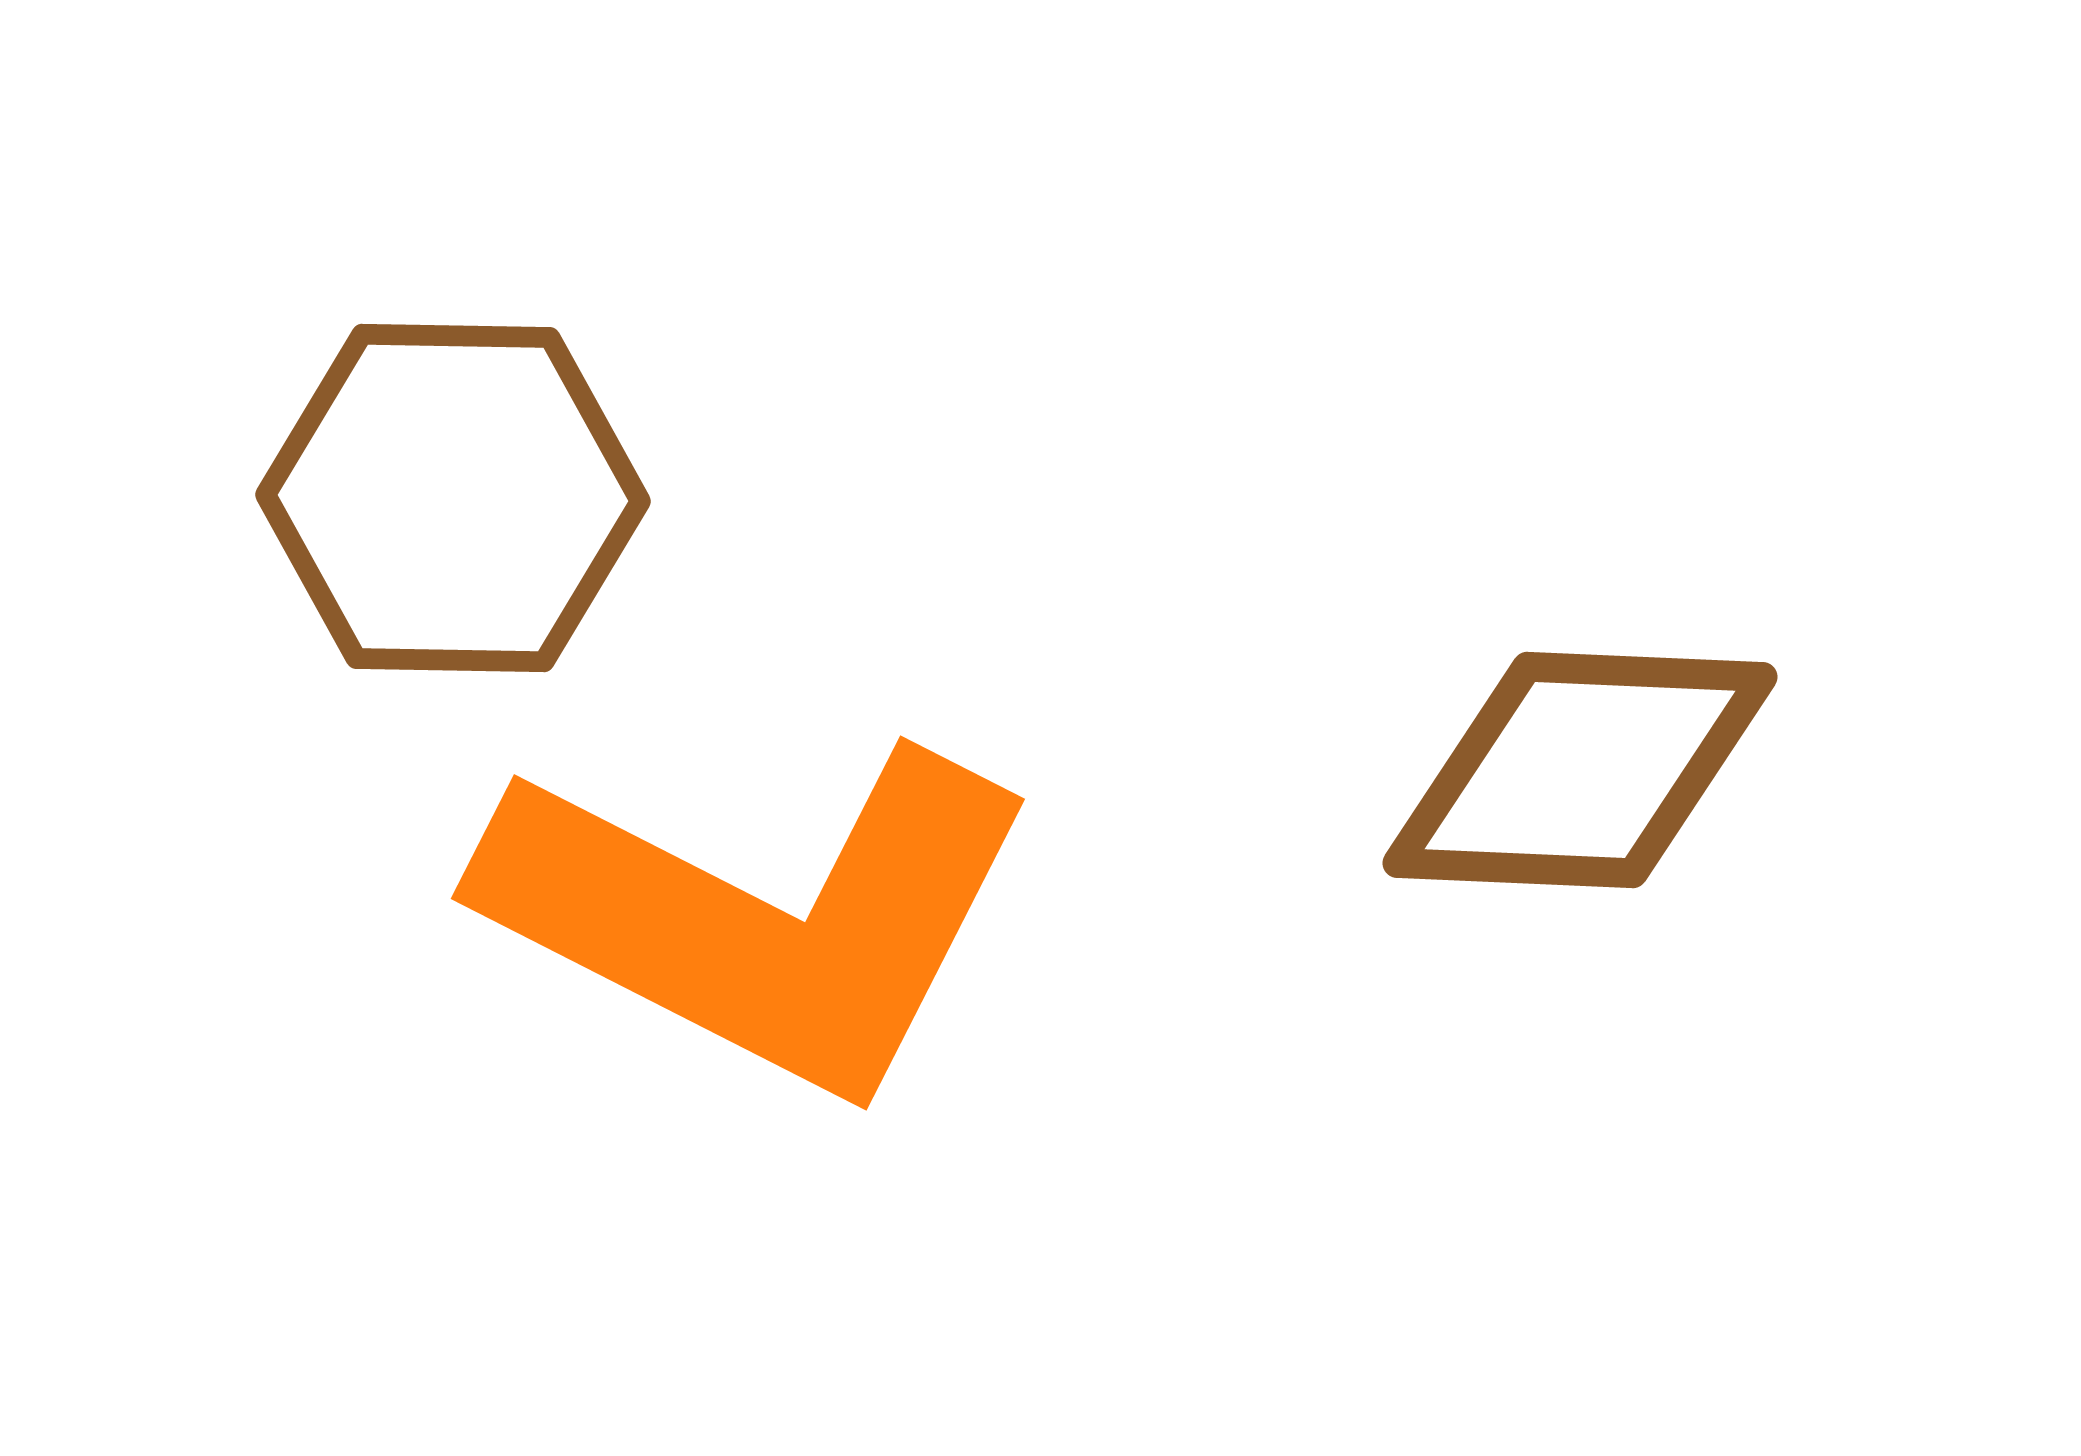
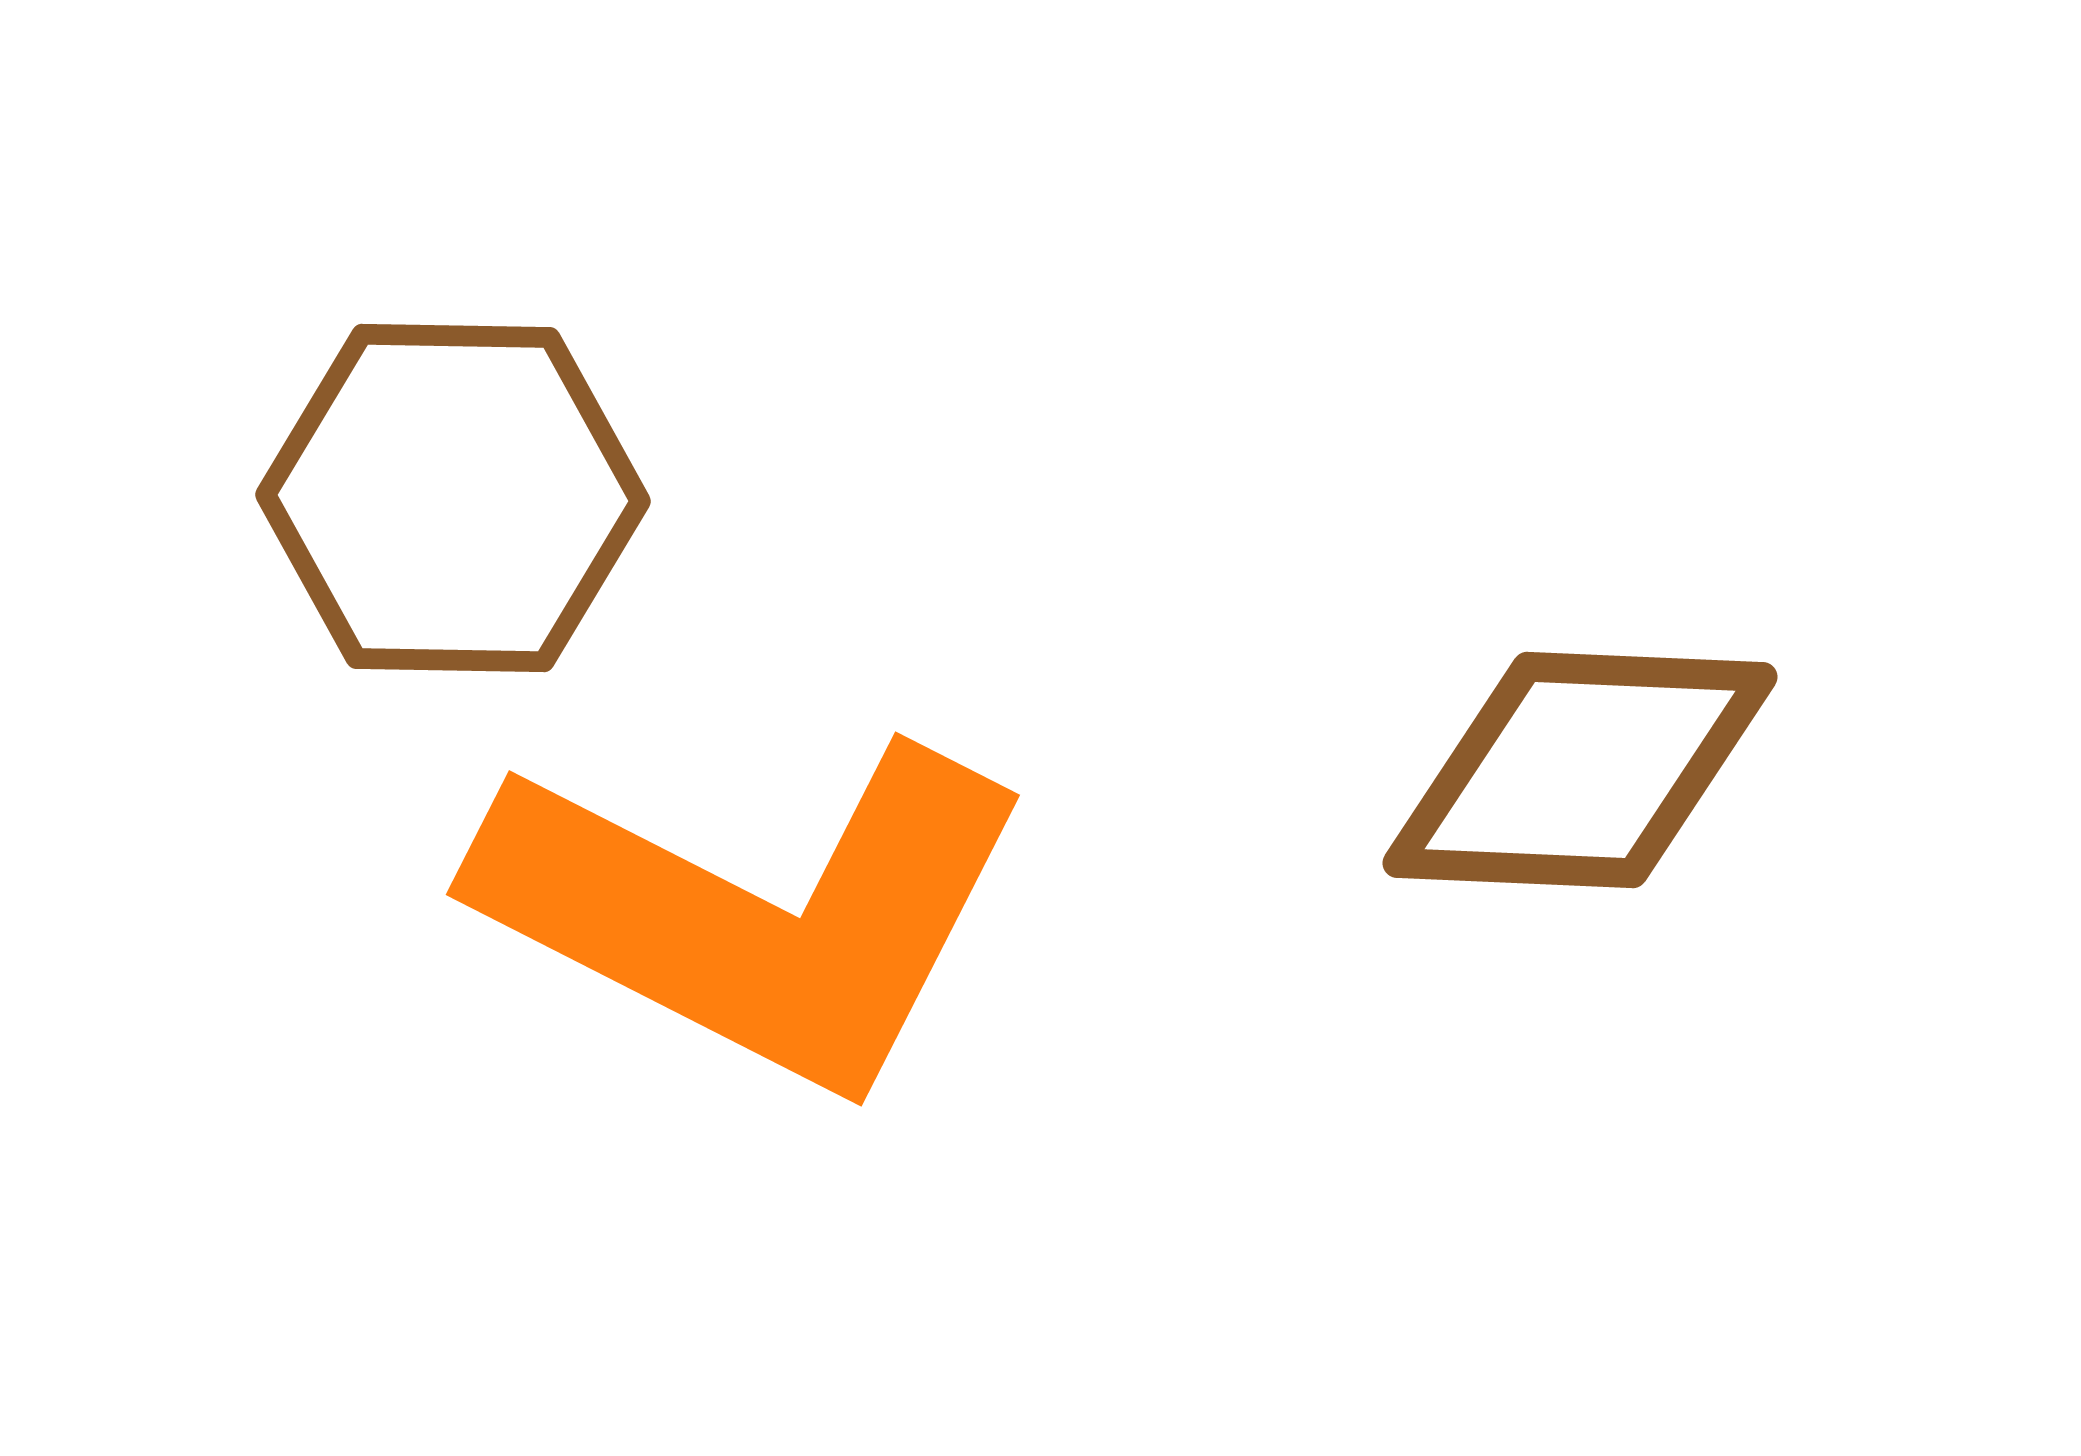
orange L-shape: moved 5 px left, 4 px up
